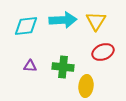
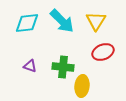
cyan arrow: moved 1 px left, 1 px down; rotated 48 degrees clockwise
cyan diamond: moved 1 px right, 3 px up
purple triangle: rotated 16 degrees clockwise
yellow ellipse: moved 4 px left
